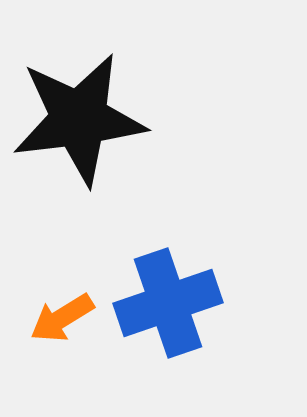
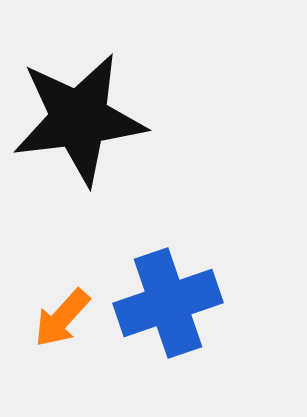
orange arrow: rotated 16 degrees counterclockwise
